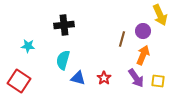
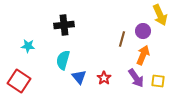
blue triangle: moved 1 px right, 1 px up; rotated 35 degrees clockwise
